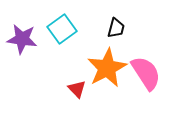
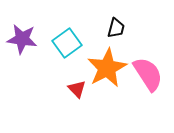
cyan square: moved 5 px right, 14 px down
pink semicircle: moved 2 px right, 1 px down
